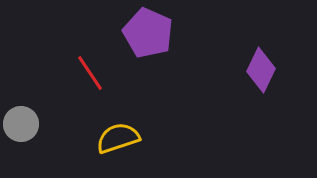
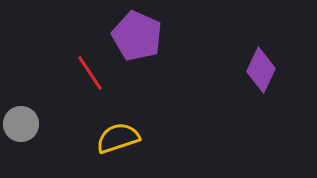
purple pentagon: moved 11 px left, 3 px down
